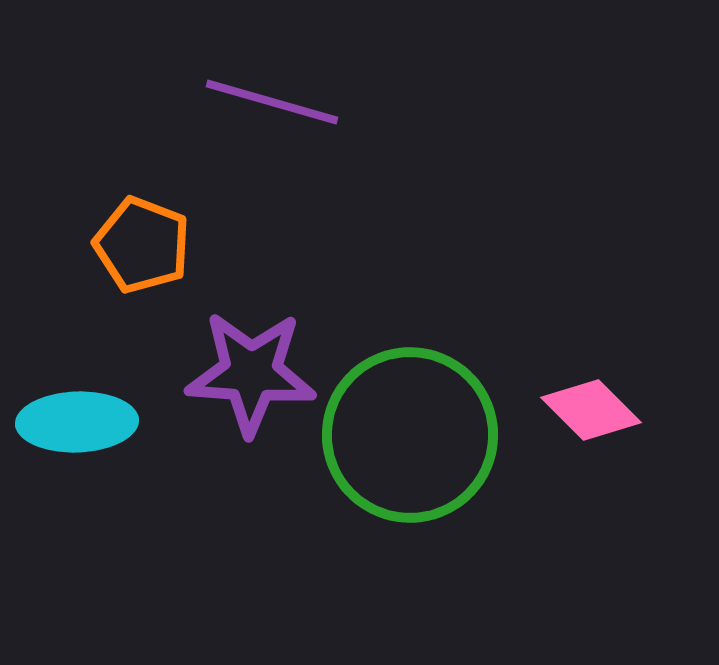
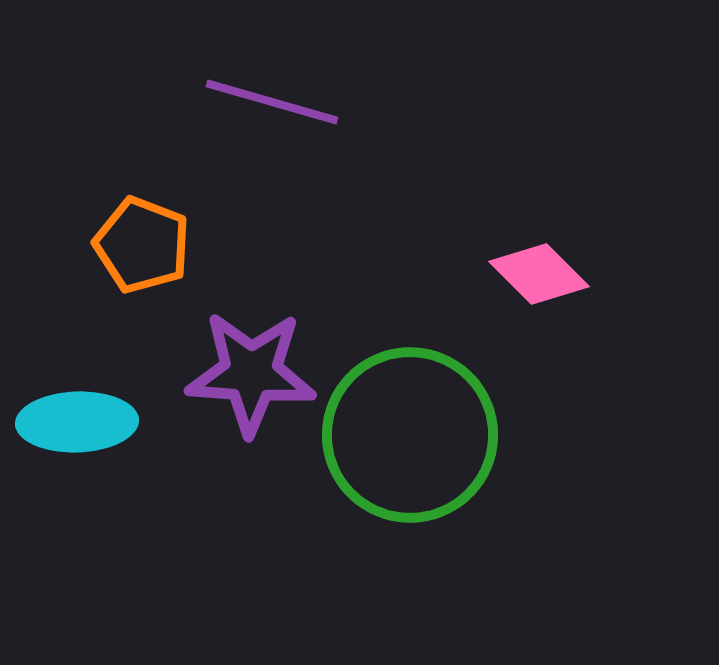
pink diamond: moved 52 px left, 136 px up
